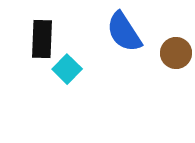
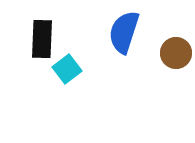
blue semicircle: rotated 51 degrees clockwise
cyan square: rotated 8 degrees clockwise
